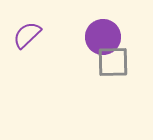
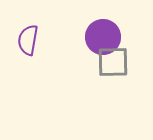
purple semicircle: moved 1 px right, 5 px down; rotated 36 degrees counterclockwise
